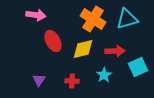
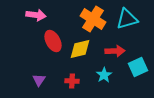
yellow diamond: moved 3 px left
